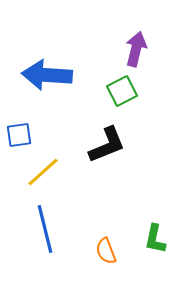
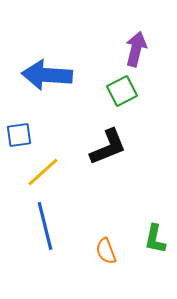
black L-shape: moved 1 px right, 2 px down
blue line: moved 3 px up
